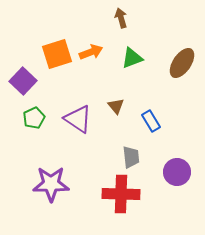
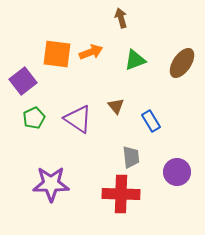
orange square: rotated 24 degrees clockwise
green triangle: moved 3 px right, 2 px down
purple square: rotated 8 degrees clockwise
